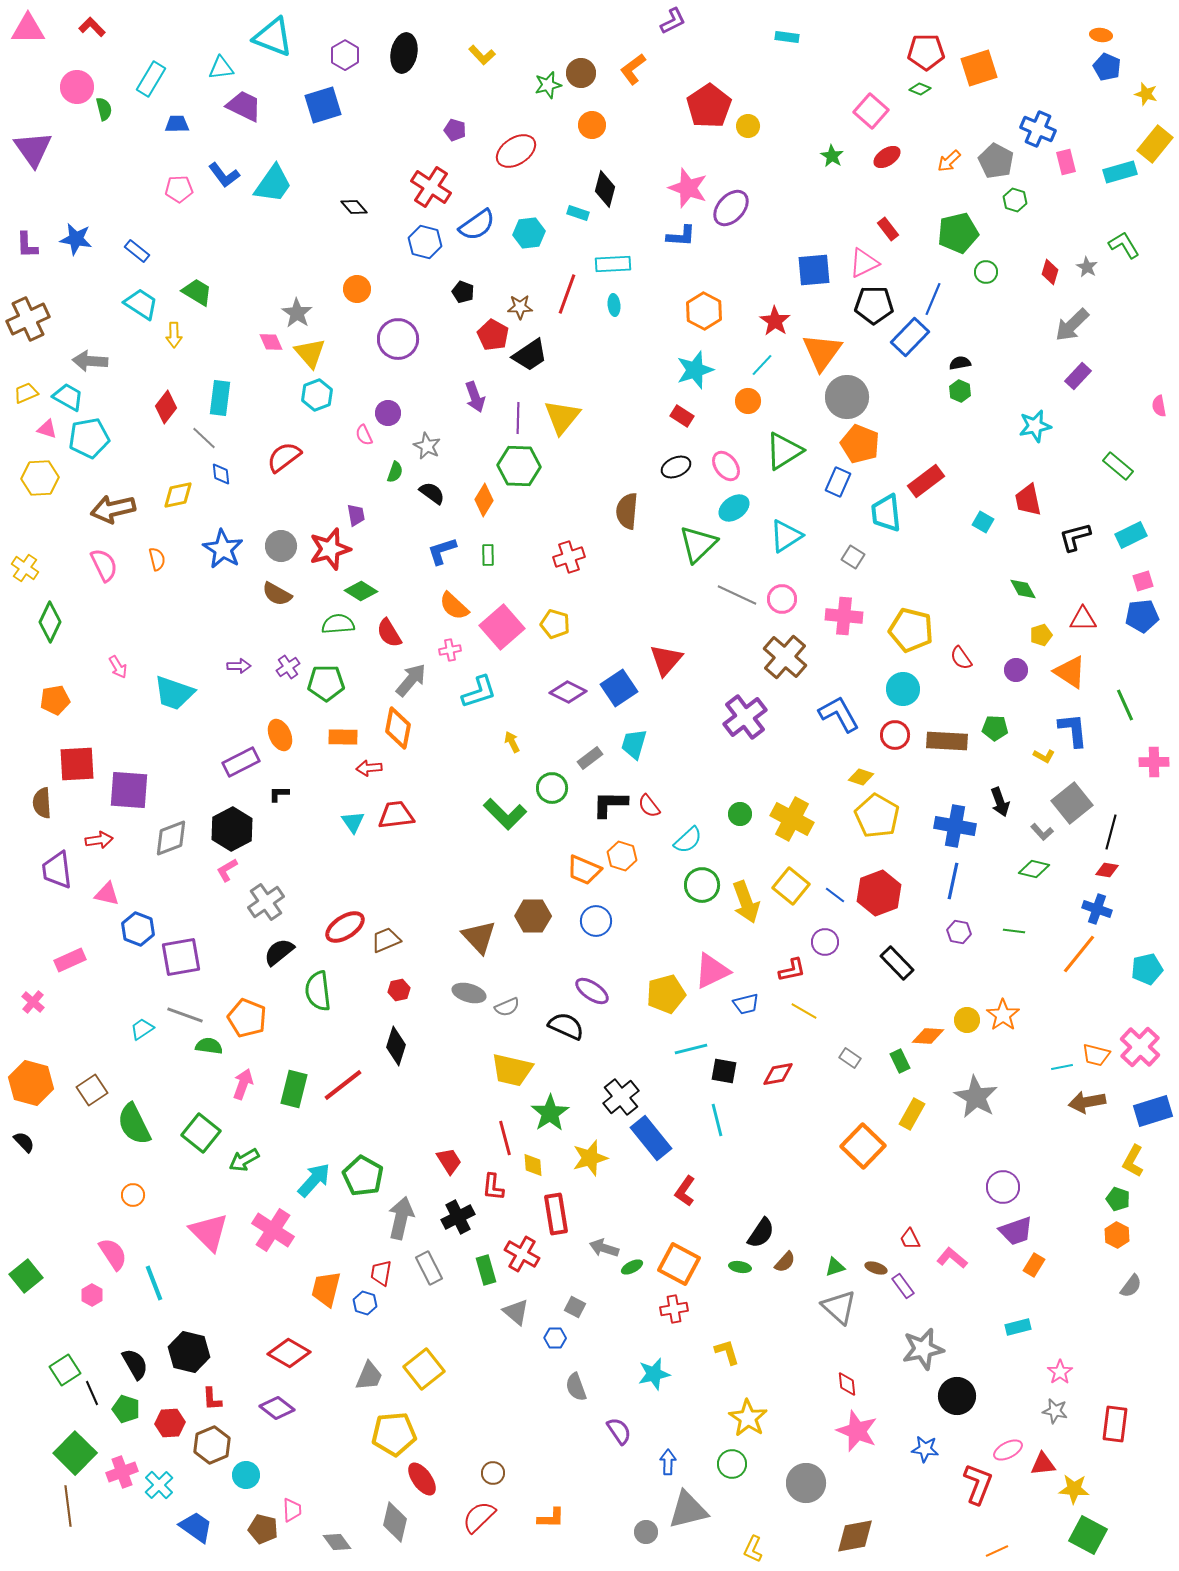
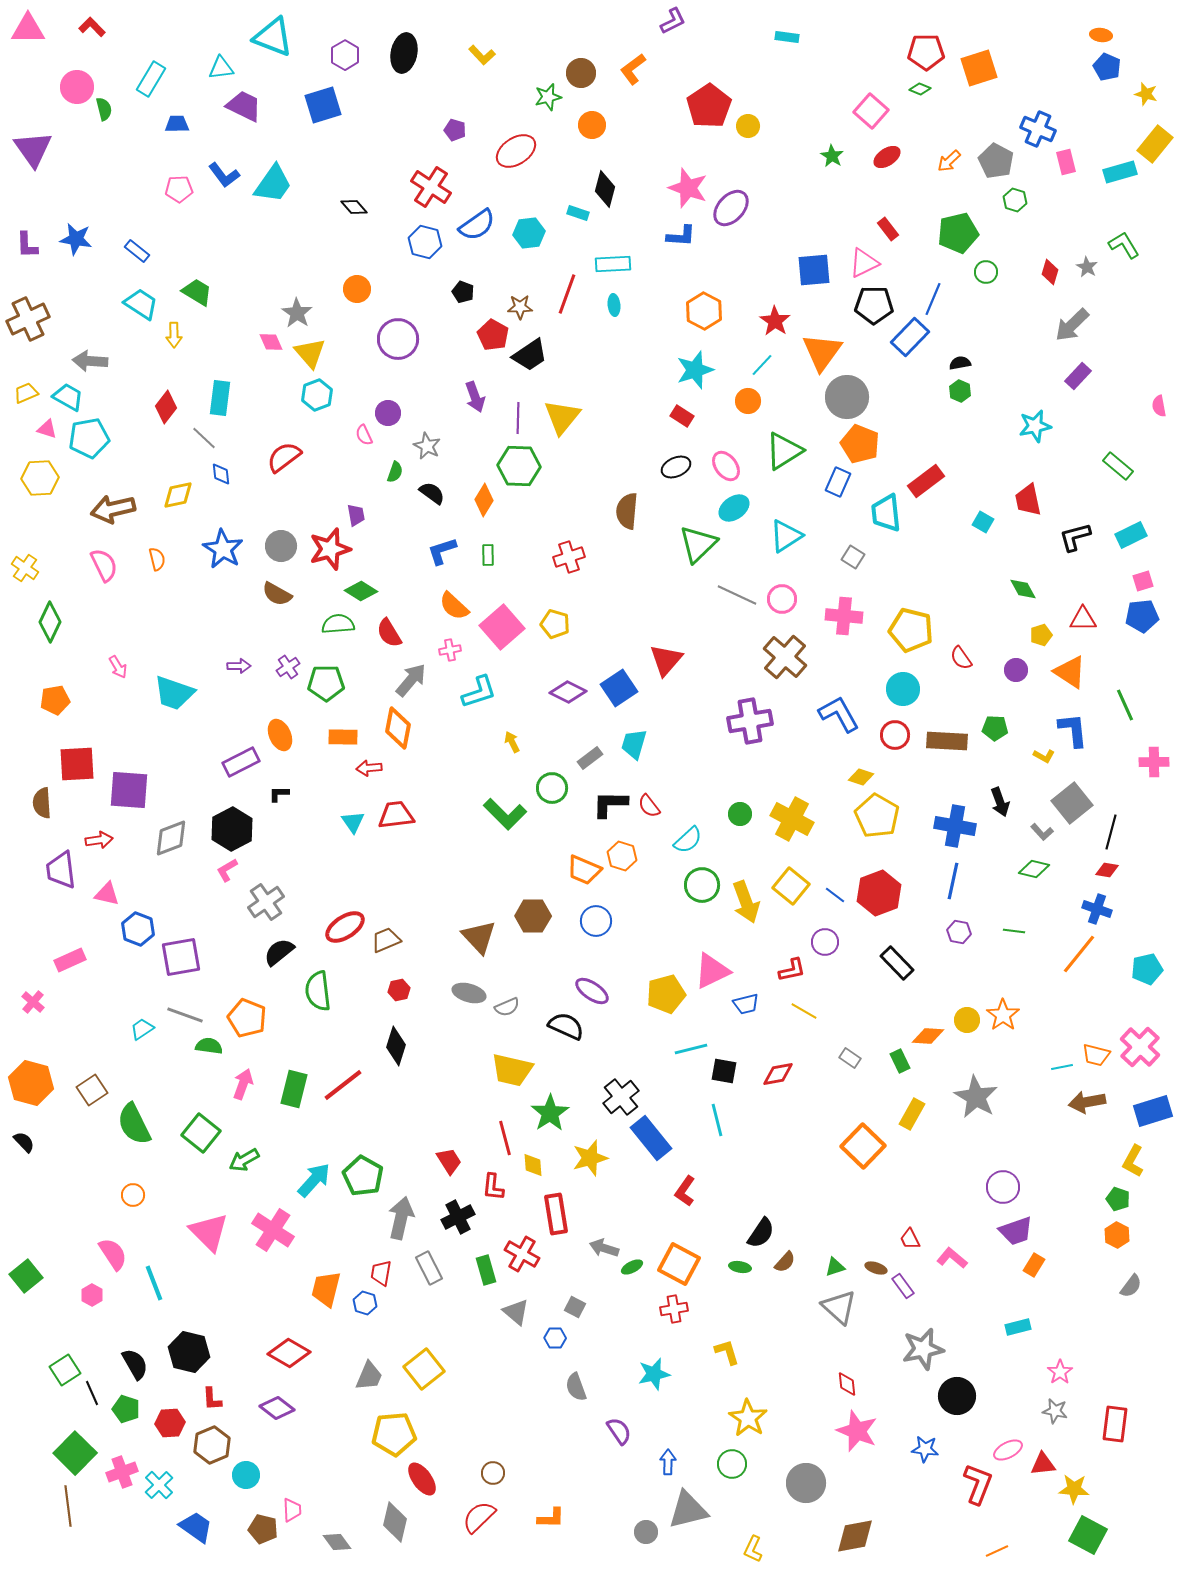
green star at (548, 85): moved 12 px down
purple cross at (745, 717): moved 5 px right, 4 px down; rotated 27 degrees clockwise
purple trapezoid at (57, 870): moved 4 px right
